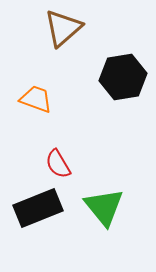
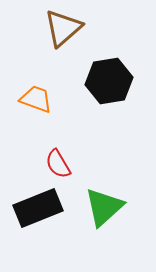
black hexagon: moved 14 px left, 4 px down
green triangle: rotated 27 degrees clockwise
